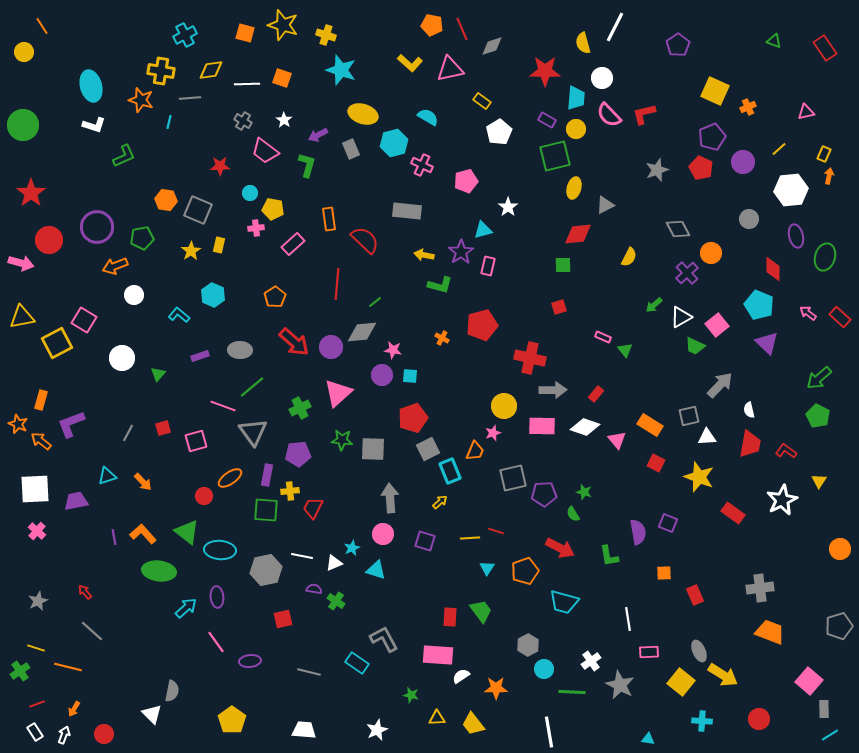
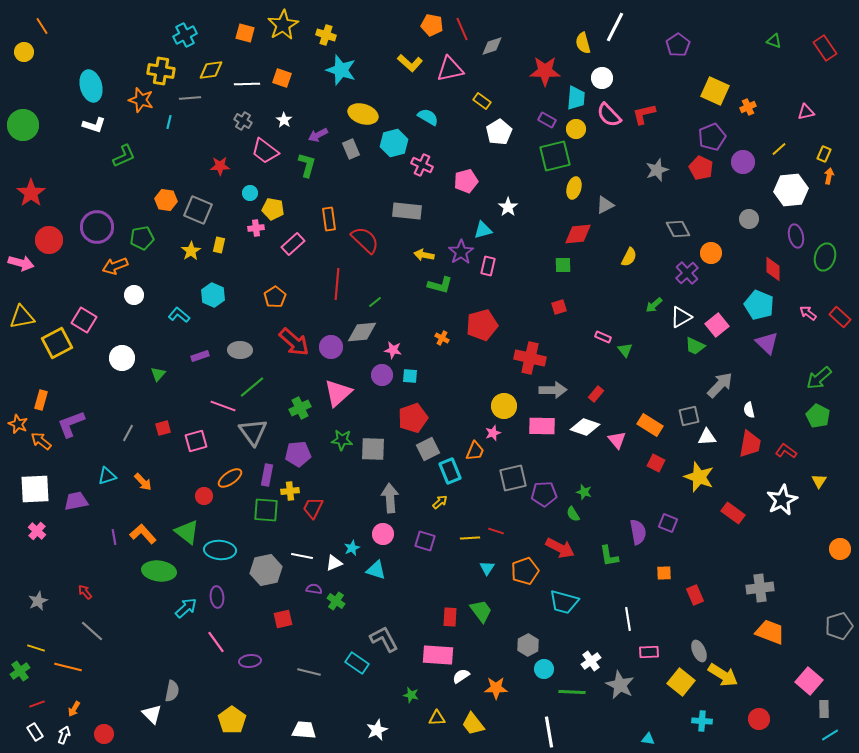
yellow star at (283, 25): rotated 24 degrees clockwise
